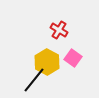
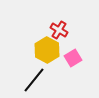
pink square: rotated 24 degrees clockwise
yellow hexagon: moved 12 px up
